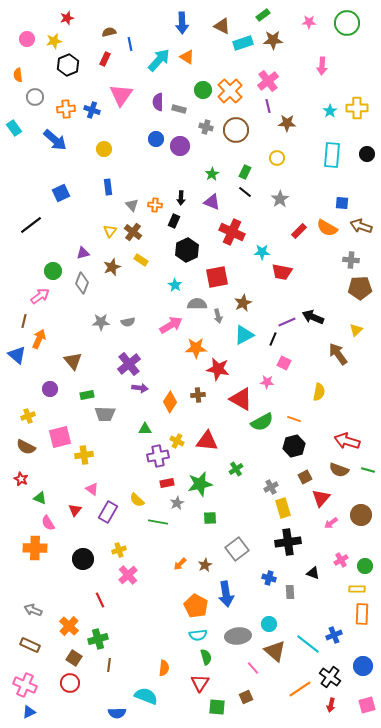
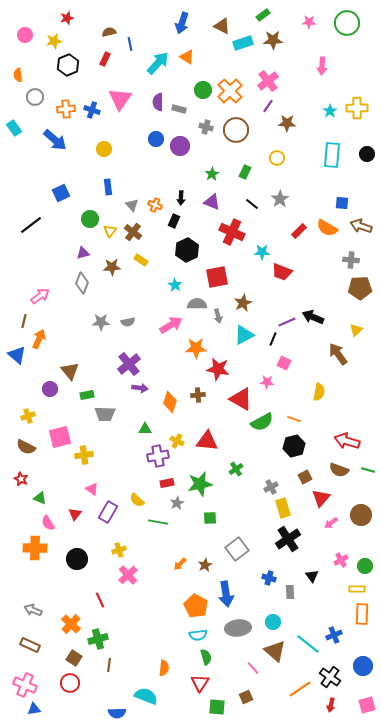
blue arrow at (182, 23): rotated 20 degrees clockwise
pink circle at (27, 39): moved 2 px left, 4 px up
cyan arrow at (159, 60): moved 1 px left, 3 px down
pink triangle at (121, 95): moved 1 px left, 4 px down
purple line at (268, 106): rotated 48 degrees clockwise
black line at (245, 192): moved 7 px right, 12 px down
orange cross at (155, 205): rotated 16 degrees clockwise
brown star at (112, 267): rotated 18 degrees clockwise
green circle at (53, 271): moved 37 px right, 52 px up
red trapezoid at (282, 272): rotated 10 degrees clockwise
brown triangle at (73, 361): moved 3 px left, 10 px down
orange diamond at (170, 402): rotated 15 degrees counterclockwise
red triangle at (75, 510): moved 4 px down
black cross at (288, 542): moved 3 px up; rotated 25 degrees counterclockwise
black circle at (83, 559): moved 6 px left
black triangle at (313, 573): moved 1 px left, 3 px down; rotated 32 degrees clockwise
cyan circle at (269, 624): moved 4 px right, 2 px up
orange cross at (69, 626): moved 2 px right, 2 px up
gray ellipse at (238, 636): moved 8 px up
blue triangle at (29, 712): moved 5 px right, 3 px up; rotated 16 degrees clockwise
